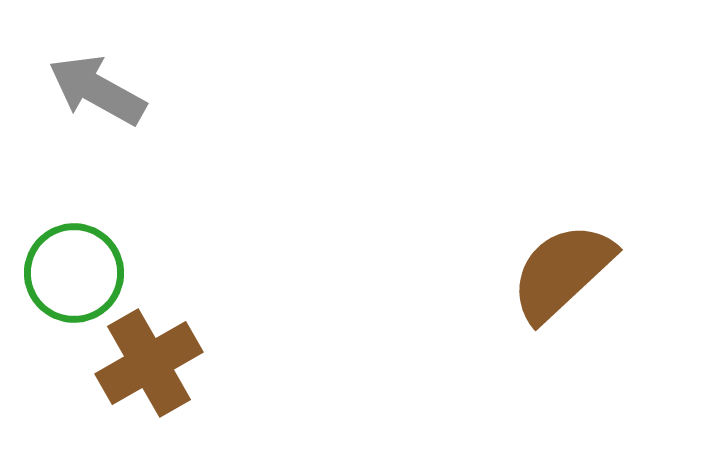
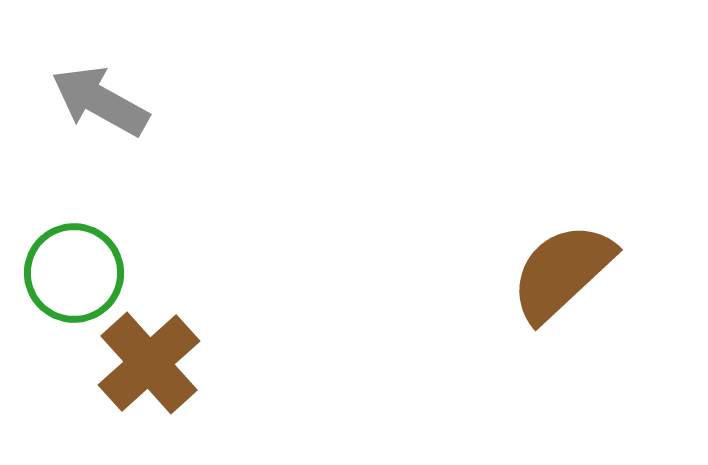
gray arrow: moved 3 px right, 11 px down
brown cross: rotated 12 degrees counterclockwise
